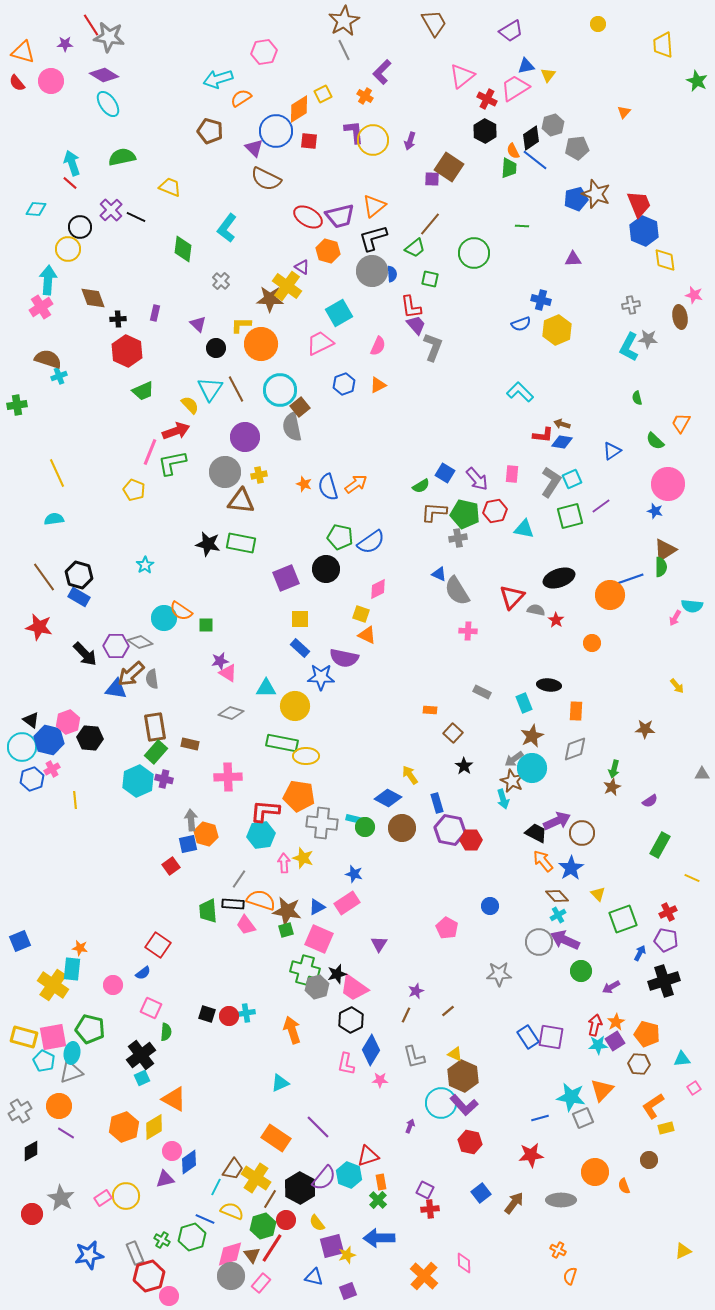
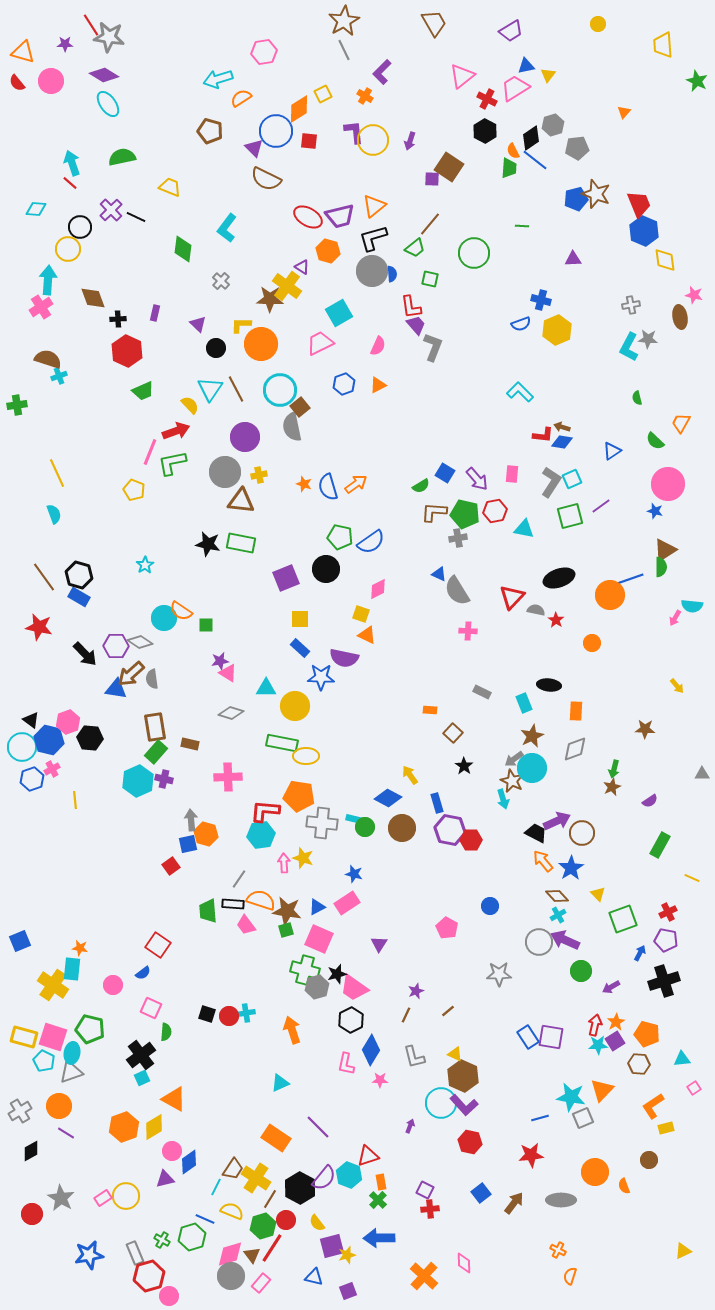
brown arrow at (562, 424): moved 3 px down
cyan semicircle at (54, 519): moved 5 px up; rotated 78 degrees clockwise
pink square at (53, 1037): rotated 28 degrees clockwise
